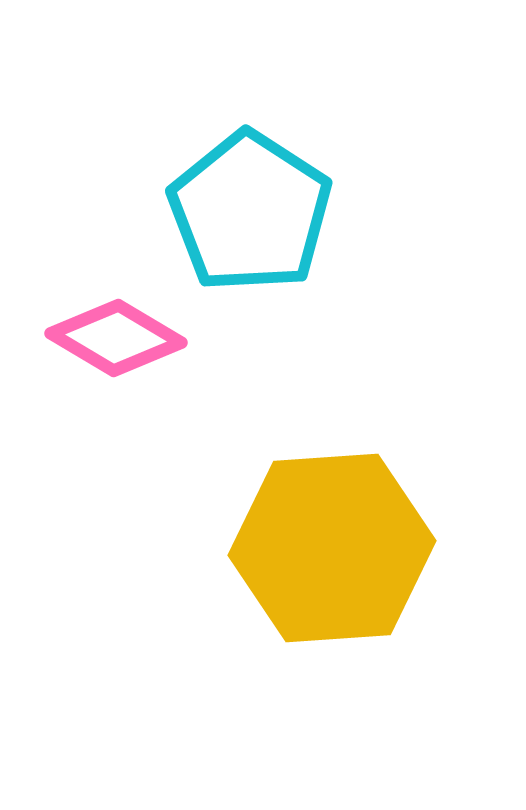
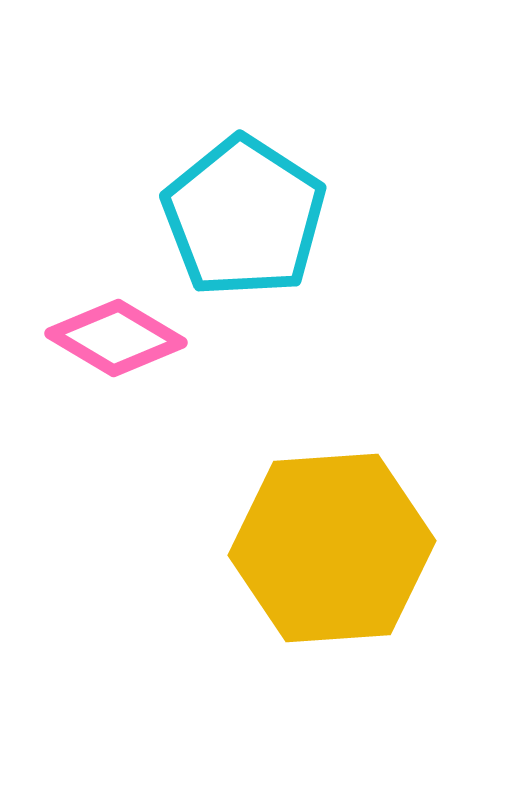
cyan pentagon: moved 6 px left, 5 px down
